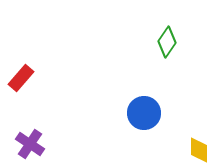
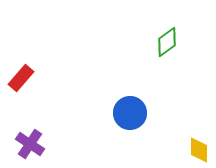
green diamond: rotated 20 degrees clockwise
blue circle: moved 14 px left
